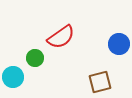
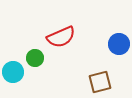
red semicircle: rotated 12 degrees clockwise
cyan circle: moved 5 px up
